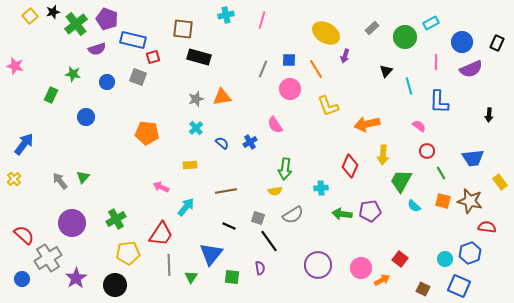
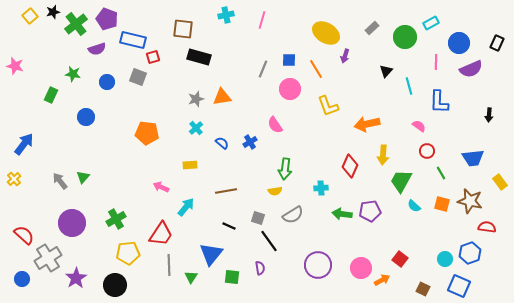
blue circle at (462, 42): moved 3 px left, 1 px down
orange square at (443, 201): moved 1 px left, 3 px down
